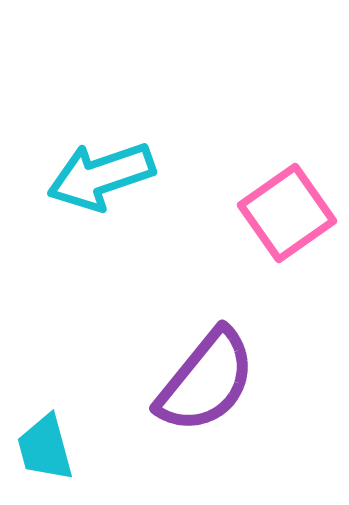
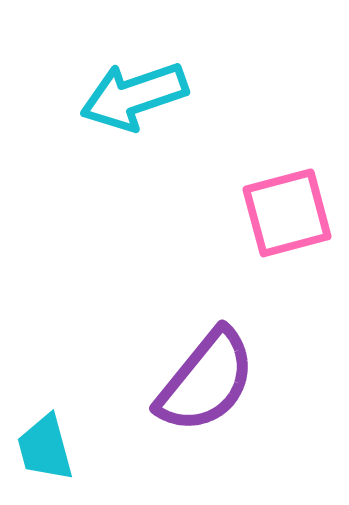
cyan arrow: moved 33 px right, 80 px up
pink square: rotated 20 degrees clockwise
